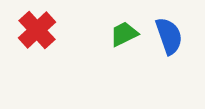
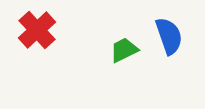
green trapezoid: moved 16 px down
